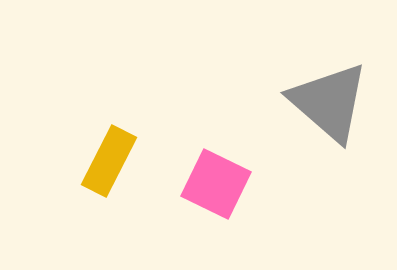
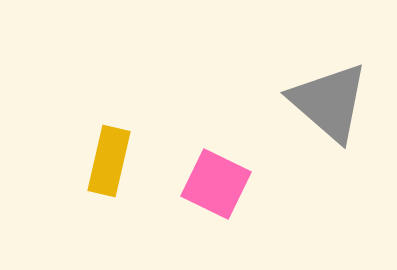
yellow rectangle: rotated 14 degrees counterclockwise
